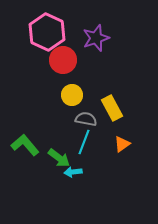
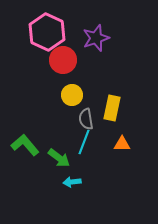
yellow rectangle: rotated 40 degrees clockwise
gray semicircle: rotated 110 degrees counterclockwise
orange triangle: rotated 36 degrees clockwise
cyan arrow: moved 1 px left, 10 px down
